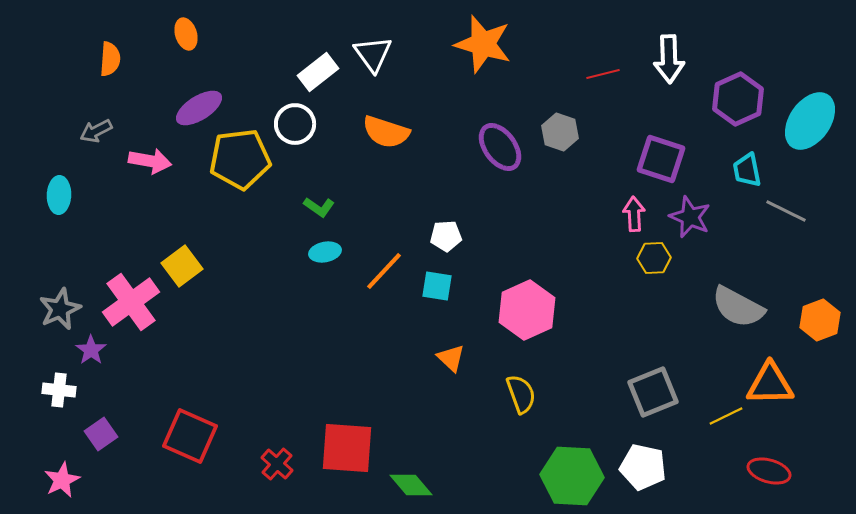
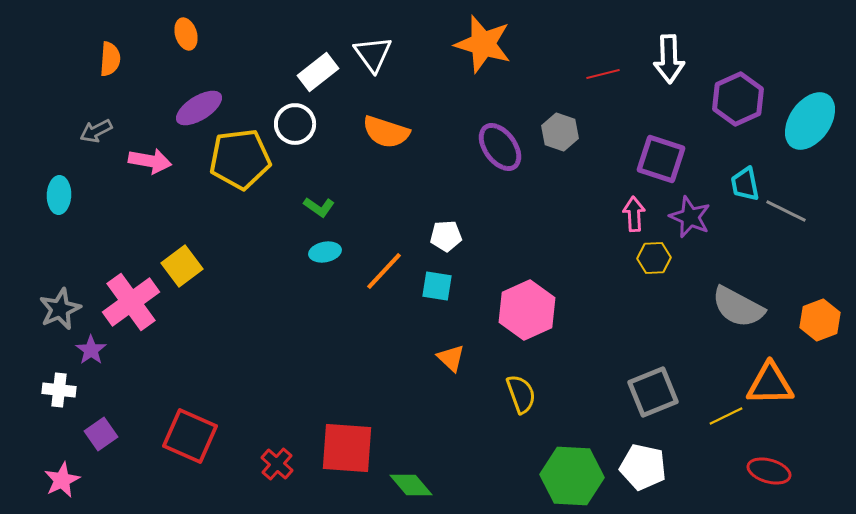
cyan trapezoid at (747, 170): moved 2 px left, 14 px down
